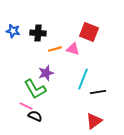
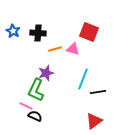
blue star: rotated 16 degrees clockwise
green L-shape: moved 1 px right, 1 px down; rotated 55 degrees clockwise
